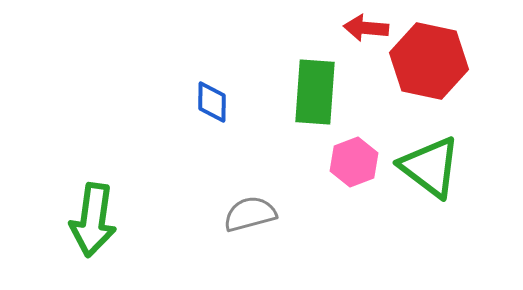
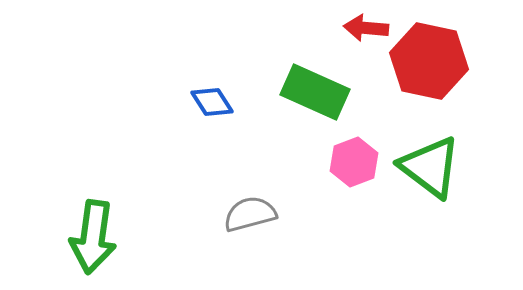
green rectangle: rotated 70 degrees counterclockwise
blue diamond: rotated 33 degrees counterclockwise
green arrow: moved 17 px down
